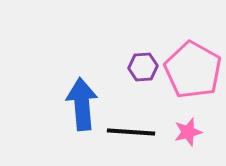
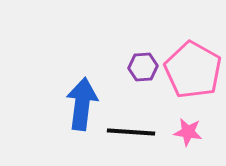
blue arrow: rotated 12 degrees clockwise
pink star: rotated 24 degrees clockwise
